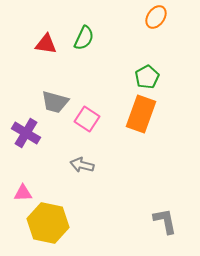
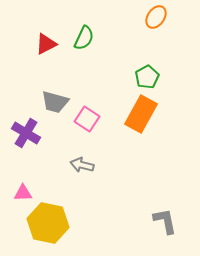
red triangle: rotated 35 degrees counterclockwise
orange rectangle: rotated 9 degrees clockwise
